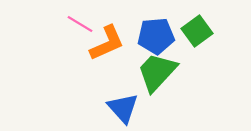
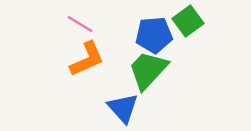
green square: moved 9 px left, 10 px up
blue pentagon: moved 2 px left, 1 px up
orange L-shape: moved 20 px left, 16 px down
green trapezoid: moved 9 px left, 2 px up
